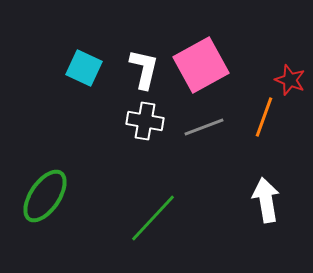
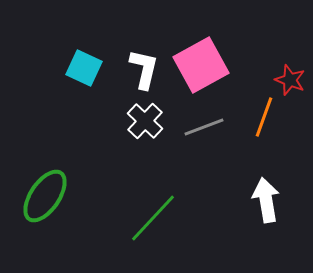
white cross: rotated 33 degrees clockwise
